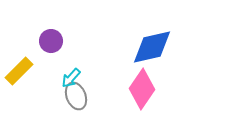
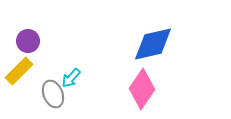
purple circle: moved 23 px left
blue diamond: moved 1 px right, 3 px up
gray ellipse: moved 23 px left, 2 px up
